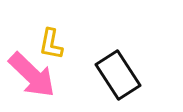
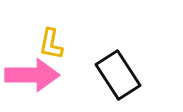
pink arrow: rotated 44 degrees counterclockwise
